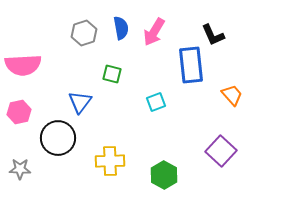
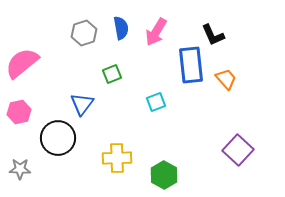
pink arrow: moved 2 px right
pink semicircle: moved 1 px left, 2 px up; rotated 144 degrees clockwise
green square: rotated 36 degrees counterclockwise
orange trapezoid: moved 6 px left, 16 px up
blue triangle: moved 2 px right, 2 px down
purple square: moved 17 px right, 1 px up
yellow cross: moved 7 px right, 3 px up
